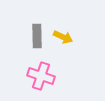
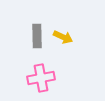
pink cross: moved 2 px down; rotated 28 degrees counterclockwise
